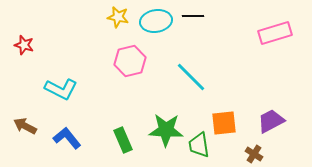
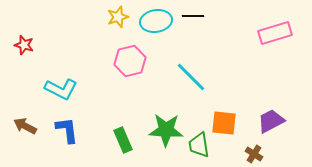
yellow star: rotated 30 degrees counterclockwise
orange square: rotated 12 degrees clockwise
blue L-shape: moved 8 px up; rotated 32 degrees clockwise
